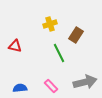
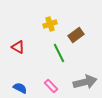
brown rectangle: rotated 21 degrees clockwise
red triangle: moved 3 px right, 1 px down; rotated 16 degrees clockwise
blue semicircle: rotated 32 degrees clockwise
